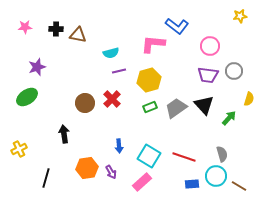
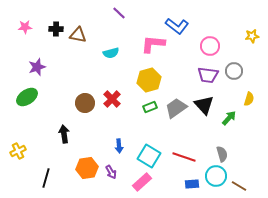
yellow star: moved 12 px right, 20 px down
purple line: moved 58 px up; rotated 56 degrees clockwise
yellow cross: moved 1 px left, 2 px down
